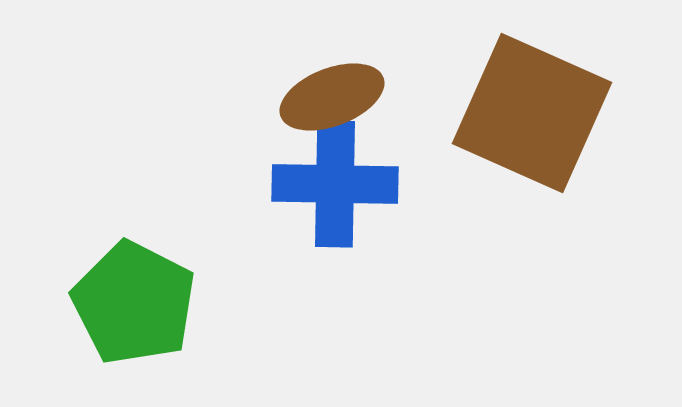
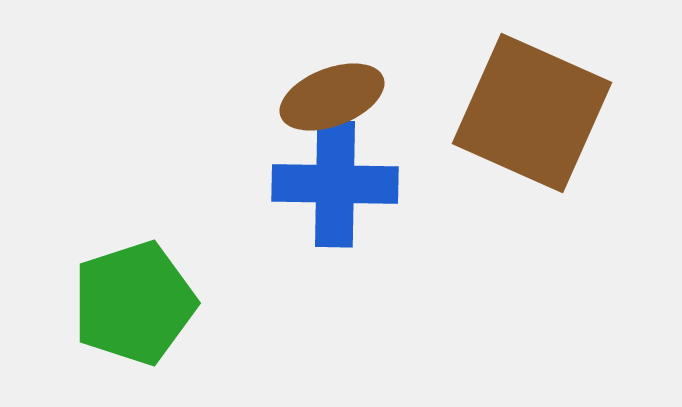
green pentagon: rotated 27 degrees clockwise
